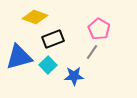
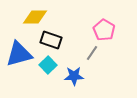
yellow diamond: rotated 20 degrees counterclockwise
pink pentagon: moved 5 px right, 1 px down
black rectangle: moved 2 px left, 1 px down; rotated 40 degrees clockwise
gray line: moved 1 px down
blue triangle: moved 3 px up
